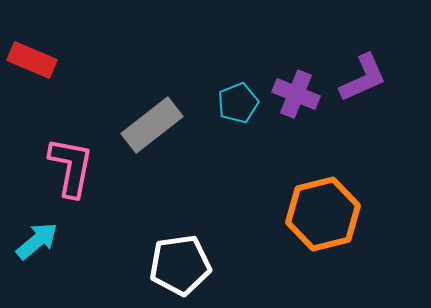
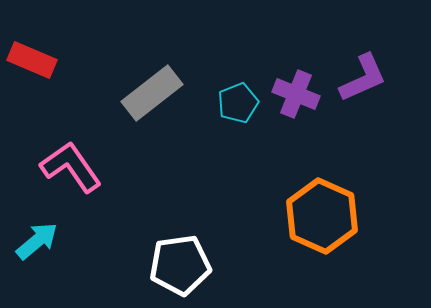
gray rectangle: moved 32 px up
pink L-shape: rotated 46 degrees counterclockwise
orange hexagon: moved 1 px left, 2 px down; rotated 22 degrees counterclockwise
